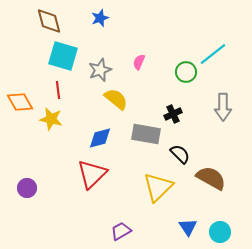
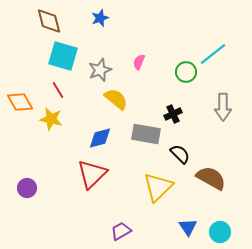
red line: rotated 24 degrees counterclockwise
